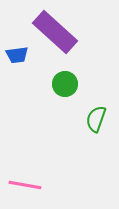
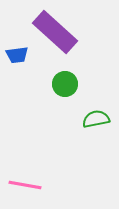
green semicircle: rotated 60 degrees clockwise
